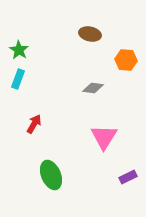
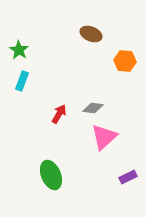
brown ellipse: moved 1 px right; rotated 10 degrees clockwise
orange hexagon: moved 1 px left, 1 px down
cyan rectangle: moved 4 px right, 2 px down
gray diamond: moved 20 px down
red arrow: moved 25 px right, 10 px up
pink triangle: rotated 16 degrees clockwise
